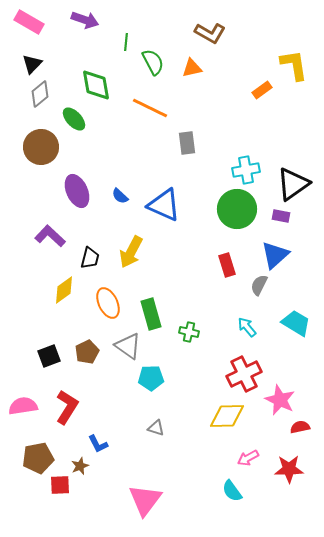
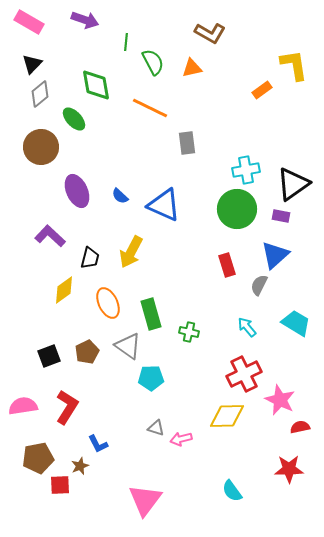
pink arrow at (248, 458): moved 67 px left, 19 px up; rotated 15 degrees clockwise
